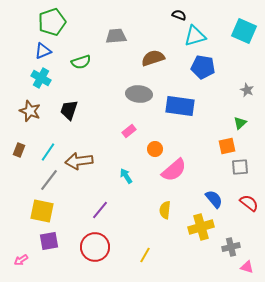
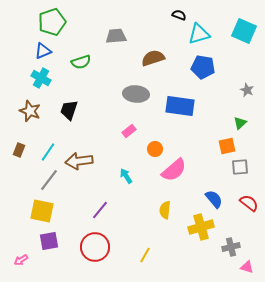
cyan triangle: moved 4 px right, 2 px up
gray ellipse: moved 3 px left
